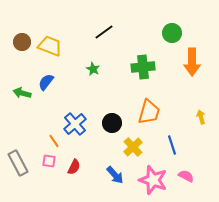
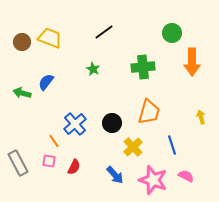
yellow trapezoid: moved 8 px up
